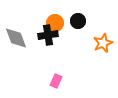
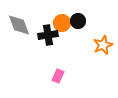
orange circle: moved 7 px right
gray diamond: moved 3 px right, 13 px up
orange star: moved 2 px down
pink rectangle: moved 2 px right, 5 px up
